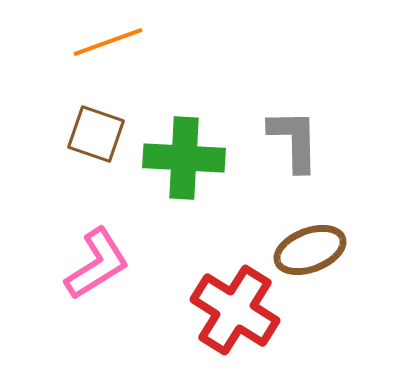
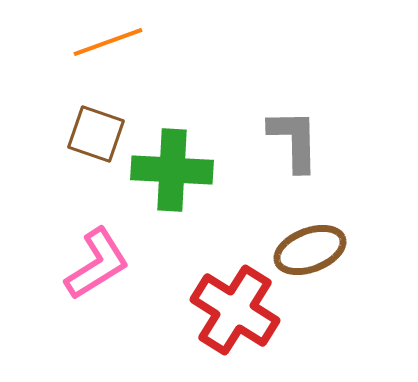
green cross: moved 12 px left, 12 px down
